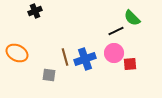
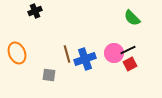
black line: moved 12 px right, 19 px down
orange ellipse: rotated 40 degrees clockwise
brown line: moved 2 px right, 3 px up
red square: rotated 24 degrees counterclockwise
